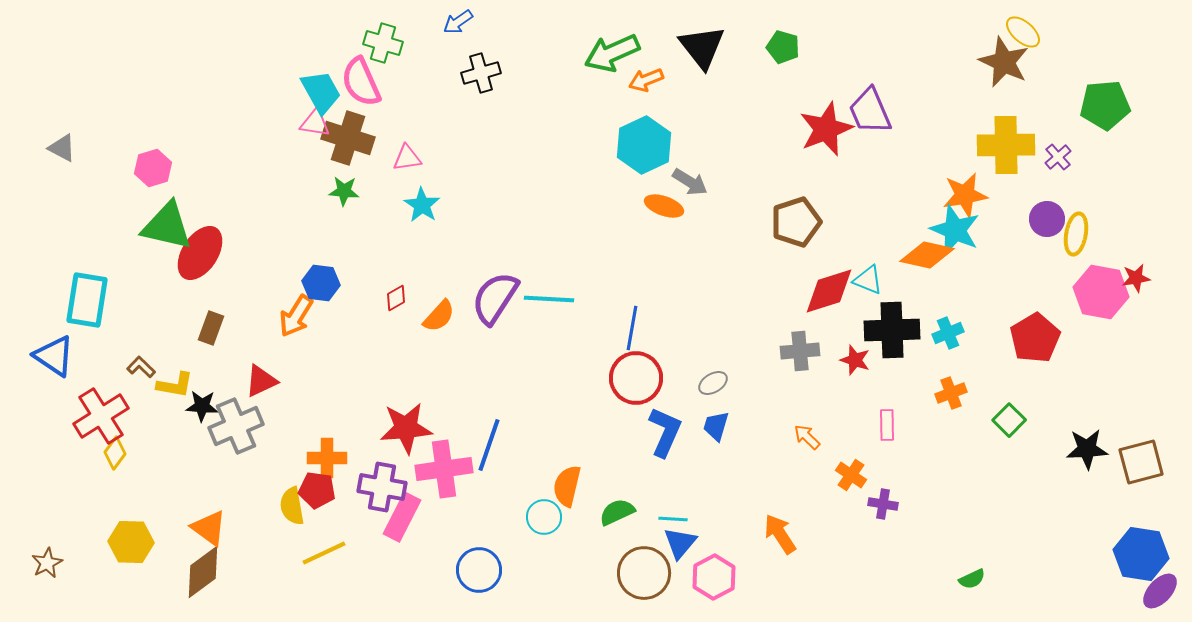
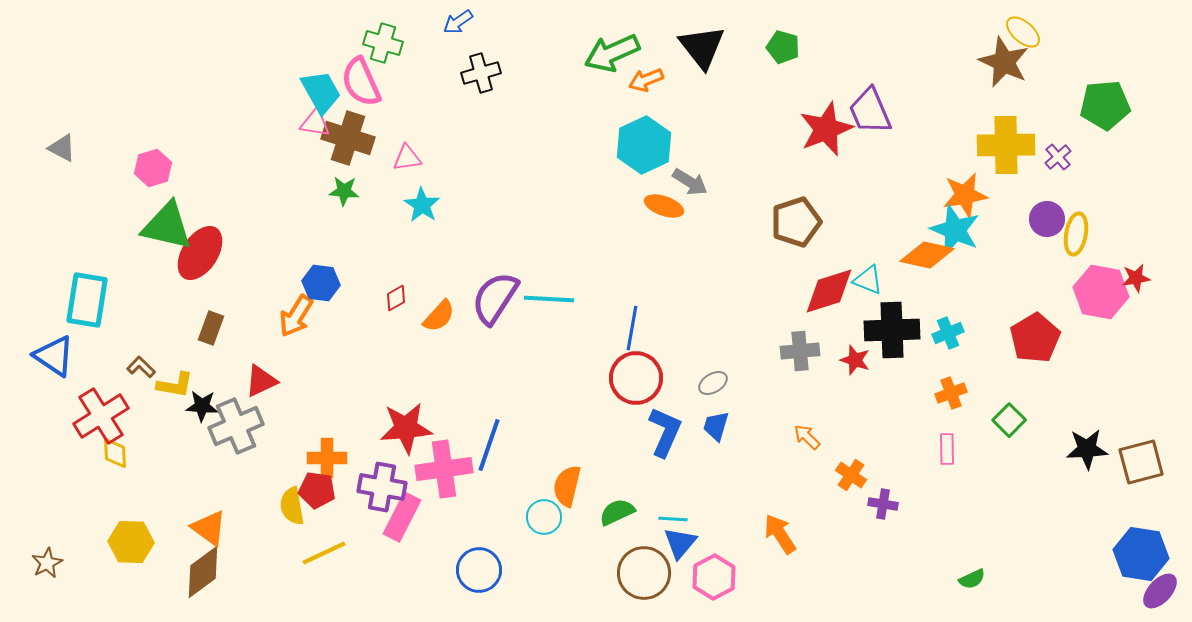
pink rectangle at (887, 425): moved 60 px right, 24 px down
yellow diamond at (115, 453): rotated 40 degrees counterclockwise
